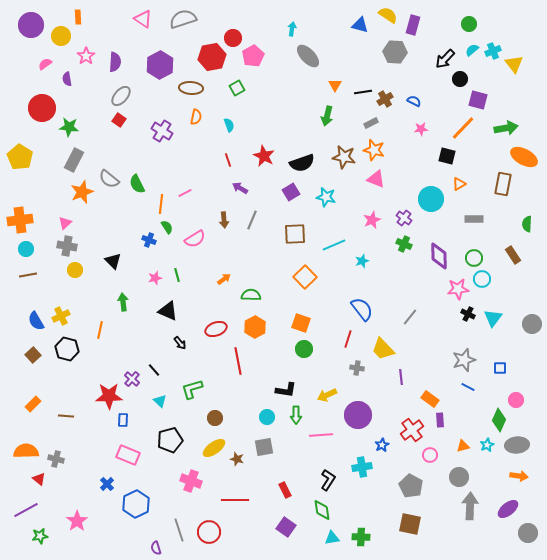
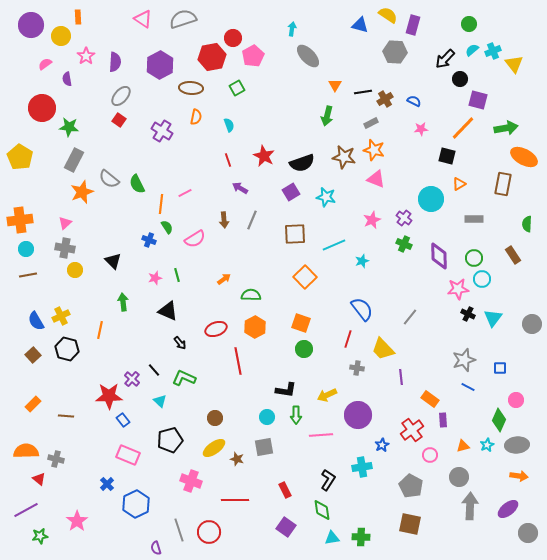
gray cross at (67, 246): moved 2 px left, 2 px down
green L-shape at (192, 389): moved 8 px left, 11 px up; rotated 40 degrees clockwise
blue rectangle at (123, 420): rotated 40 degrees counterclockwise
purple rectangle at (440, 420): moved 3 px right
